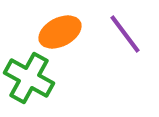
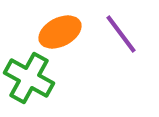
purple line: moved 4 px left
